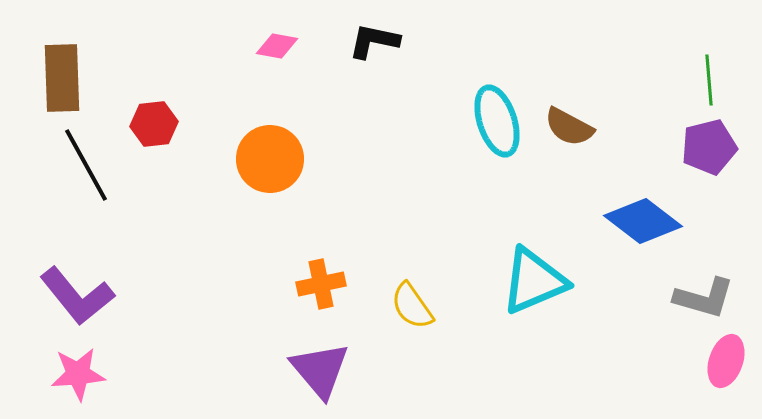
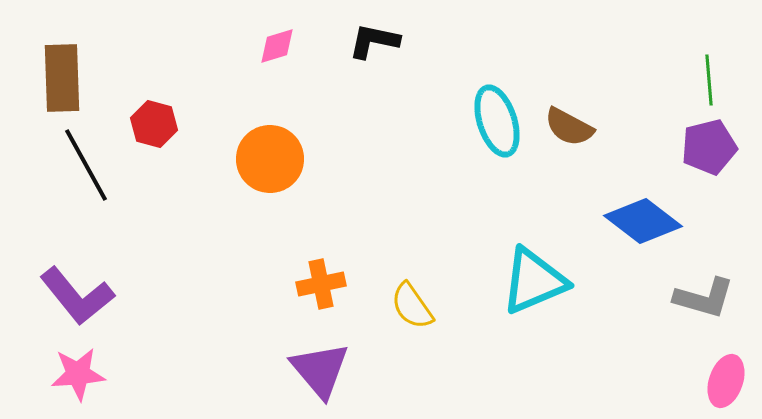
pink diamond: rotated 27 degrees counterclockwise
red hexagon: rotated 21 degrees clockwise
pink ellipse: moved 20 px down
